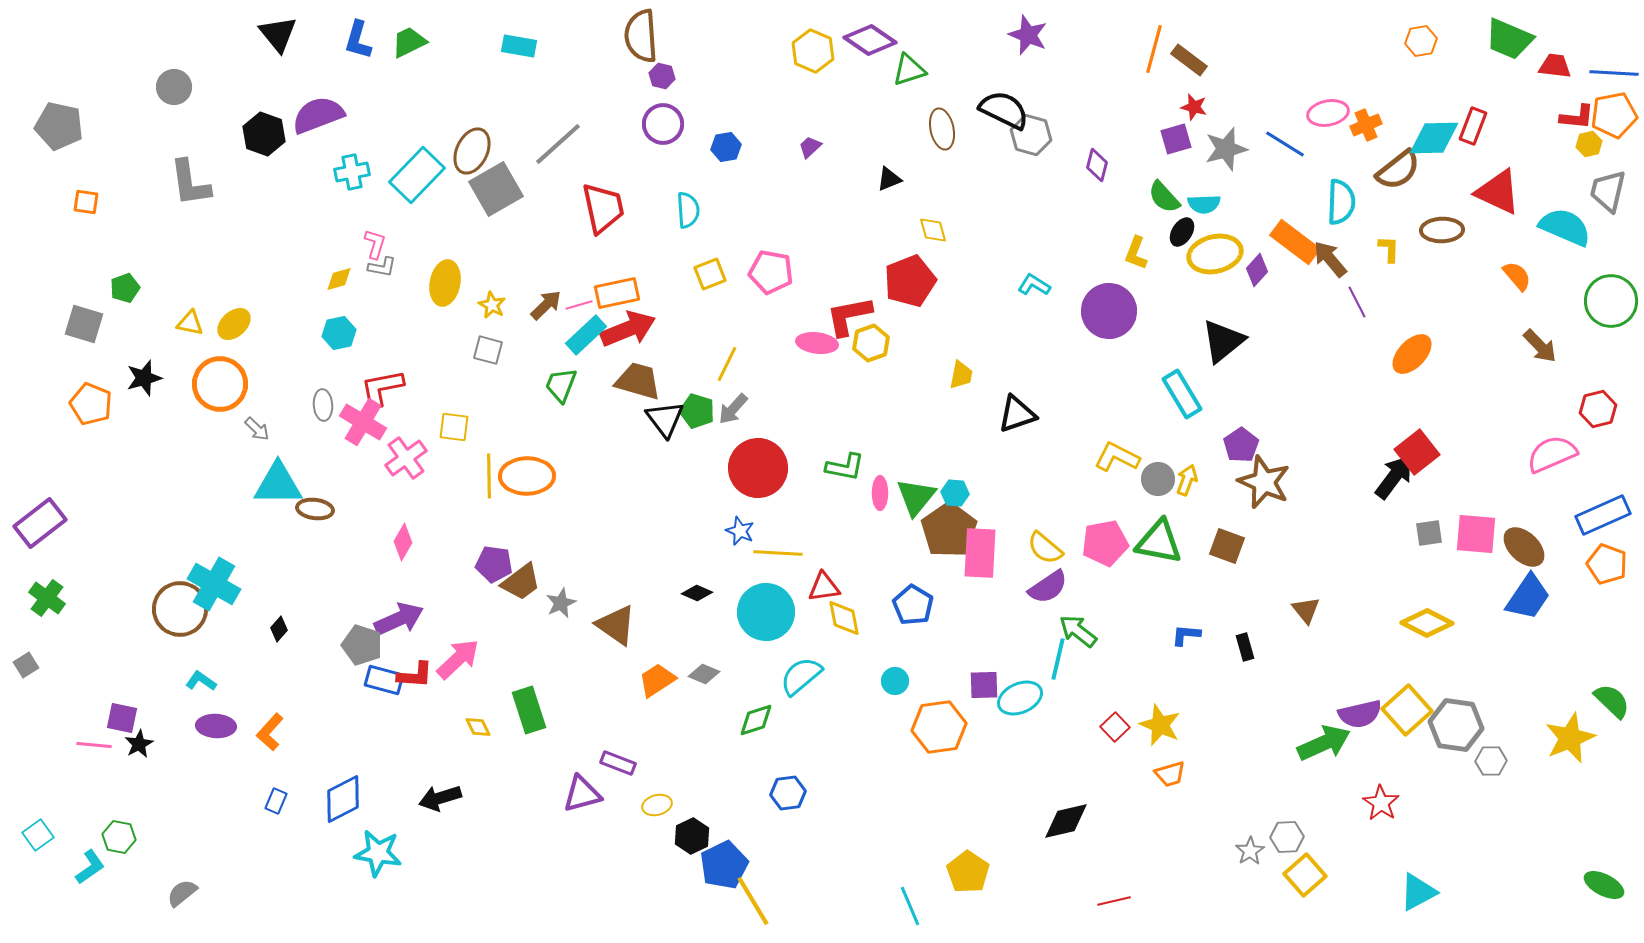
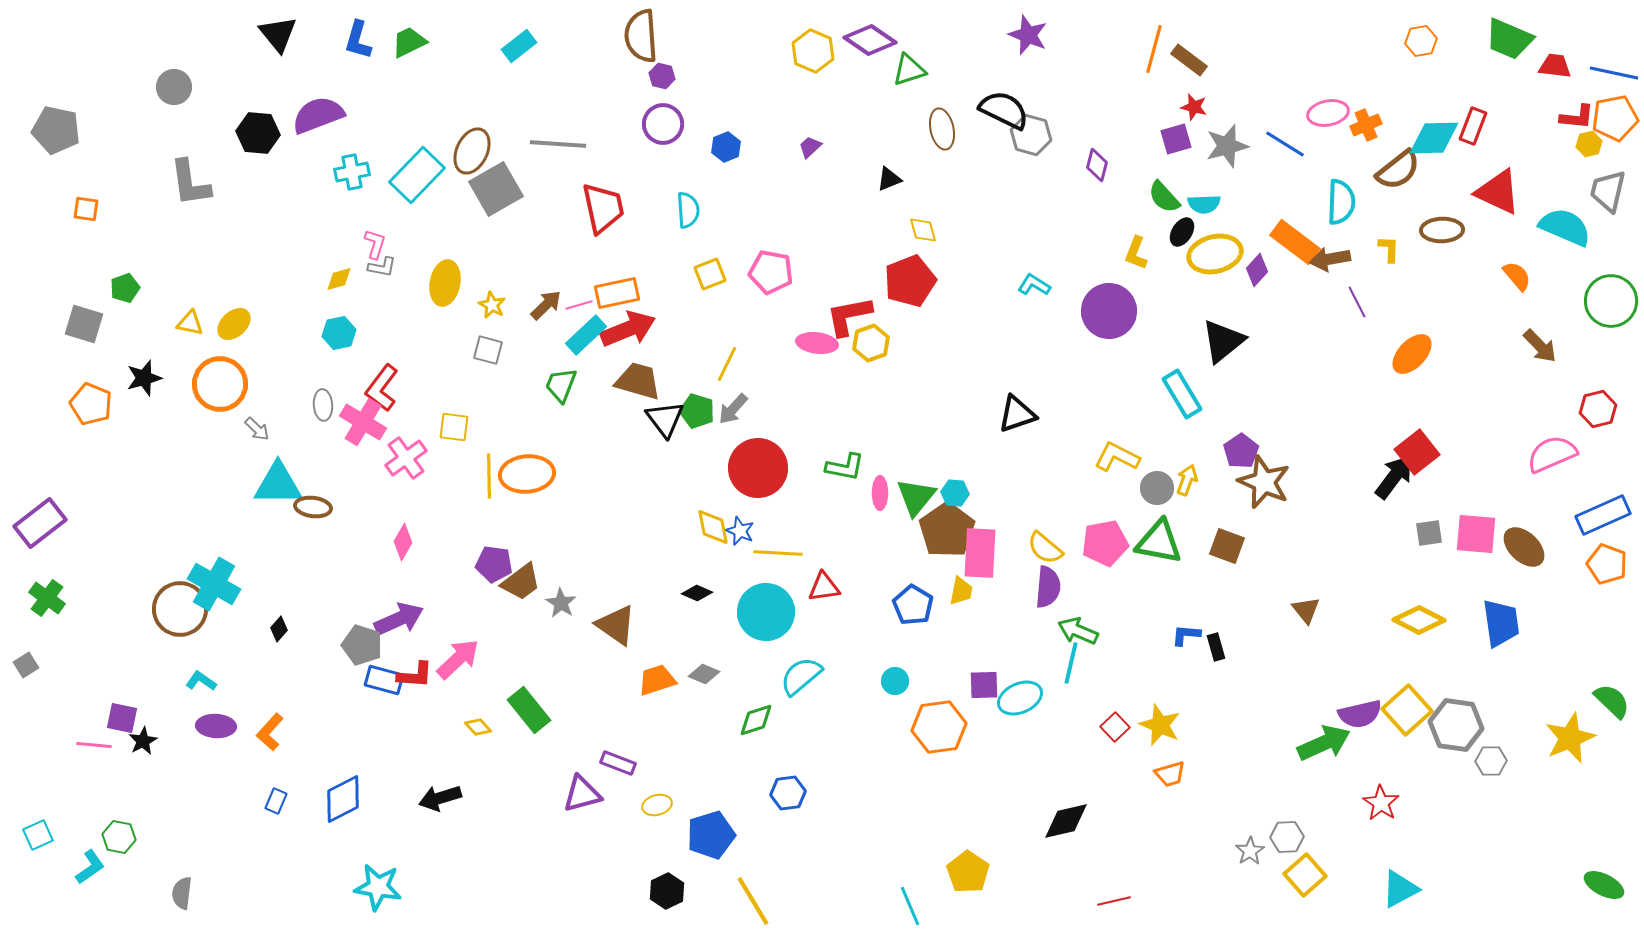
cyan rectangle at (519, 46): rotated 48 degrees counterclockwise
blue line at (1614, 73): rotated 9 degrees clockwise
orange pentagon at (1614, 115): moved 1 px right, 3 px down
gray pentagon at (59, 126): moved 3 px left, 4 px down
black hexagon at (264, 134): moved 6 px left, 1 px up; rotated 15 degrees counterclockwise
gray line at (558, 144): rotated 46 degrees clockwise
blue hexagon at (726, 147): rotated 12 degrees counterclockwise
gray star at (1226, 149): moved 1 px right, 3 px up
orange square at (86, 202): moved 7 px down
yellow diamond at (933, 230): moved 10 px left
brown arrow at (1330, 259): rotated 60 degrees counterclockwise
yellow trapezoid at (961, 375): moved 216 px down
red L-shape at (382, 388): rotated 42 degrees counterclockwise
purple pentagon at (1241, 445): moved 6 px down
orange ellipse at (527, 476): moved 2 px up; rotated 4 degrees counterclockwise
gray circle at (1158, 479): moved 1 px left, 9 px down
brown ellipse at (315, 509): moved 2 px left, 2 px up
brown pentagon at (949, 530): moved 2 px left
purple semicircle at (1048, 587): rotated 51 degrees counterclockwise
blue trapezoid at (1528, 597): moved 27 px left, 26 px down; rotated 42 degrees counterclockwise
gray star at (561, 603): rotated 16 degrees counterclockwise
yellow diamond at (844, 618): moved 131 px left, 91 px up
yellow diamond at (1427, 623): moved 8 px left, 3 px up
green arrow at (1078, 631): rotated 15 degrees counterclockwise
black rectangle at (1245, 647): moved 29 px left
cyan line at (1058, 659): moved 13 px right, 4 px down
orange trapezoid at (657, 680): rotated 15 degrees clockwise
green rectangle at (529, 710): rotated 21 degrees counterclockwise
yellow diamond at (478, 727): rotated 16 degrees counterclockwise
black star at (139, 744): moved 4 px right, 3 px up
cyan square at (38, 835): rotated 12 degrees clockwise
black hexagon at (692, 836): moved 25 px left, 55 px down
cyan star at (378, 853): moved 34 px down
blue pentagon at (724, 865): moved 13 px left, 30 px up; rotated 9 degrees clockwise
cyan triangle at (1418, 892): moved 18 px left, 3 px up
gray semicircle at (182, 893): rotated 44 degrees counterclockwise
